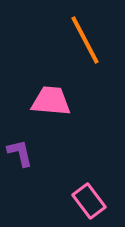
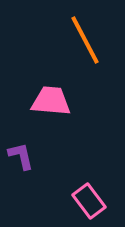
purple L-shape: moved 1 px right, 3 px down
